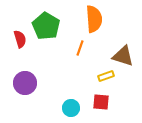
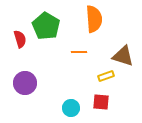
orange line: moved 1 px left, 4 px down; rotated 70 degrees clockwise
